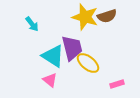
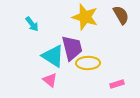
brown semicircle: moved 14 px right, 1 px up; rotated 102 degrees counterclockwise
yellow ellipse: rotated 40 degrees counterclockwise
